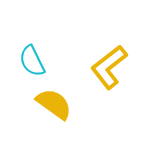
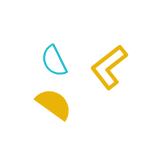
cyan semicircle: moved 22 px right
